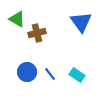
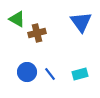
cyan rectangle: moved 3 px right, 1 px up; rotated 49 degrees counterclockwise
